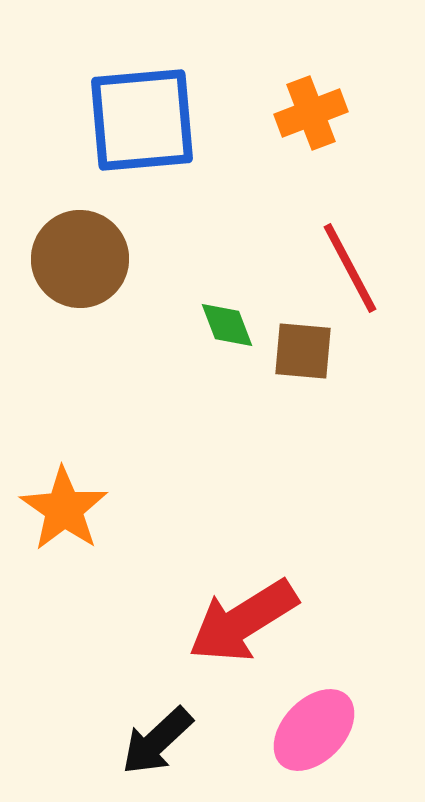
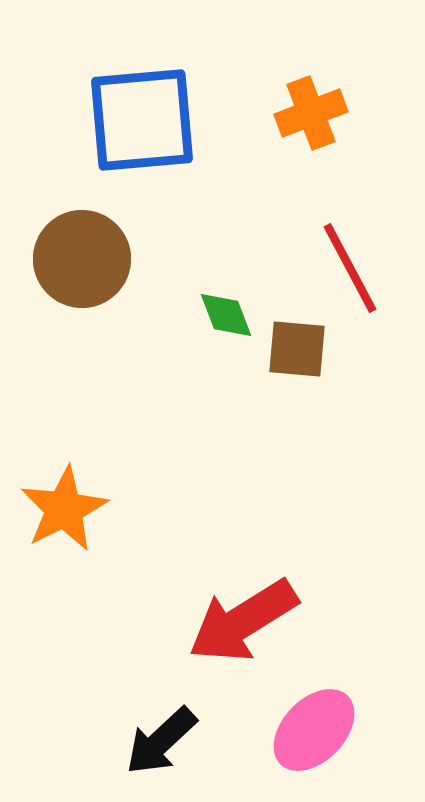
brown circle: moved 2 px right
green diamond: moved 1 px left, 10 px up
brown square: moved 6 px left, 2 px up
orange star: rotated 10 degrees clockwise
black arrow: moved 4 px right
